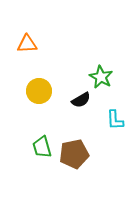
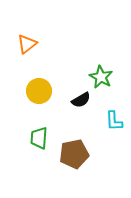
orange triangle: rotated 35 degrees counterclockwise
cyan L-shape: moved 1 px left, 1 px down
green trapezoid: moved 3 px left, 9 px up; rotated 20 degrees clockwise
